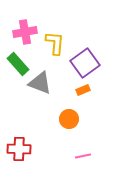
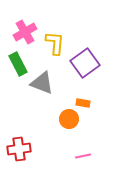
pink cross: rotated 20 degrees counterclockwise
green rectangle: rotated 15 degrees clockwise
gray triangle: moved 2 px right
orange rectangle: moved 13 px down; rotated 32 degrees clockwise
red cross: rotated 10 degrees counterclockwise
